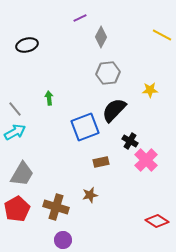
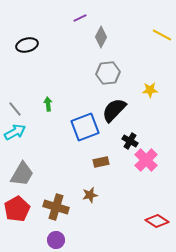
green arrow: moved 1 px left, 6 px down
purple circle: moved 7 px left
